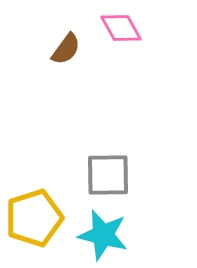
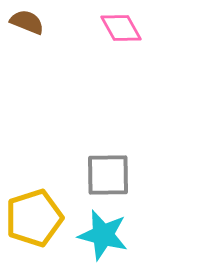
brown semicircle: moved 39 px left, 27 px up; rotated 104 degrees counterclockwise
